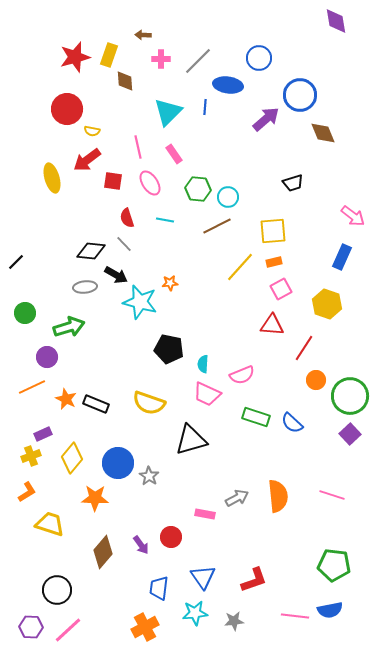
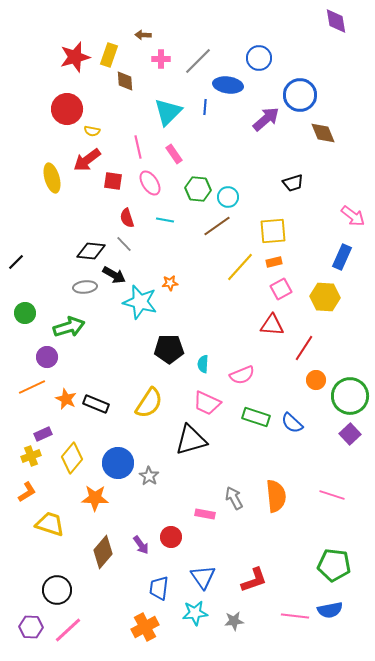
brown line at (217, 226): rotated 8 degrees counterclockwise
black arrow at (116, 275): moved 2 px left
yellow hexagon at (327, 304): moved 2 px left, 7 px up; rotated 16 degrees counterclockwise
black pentagon at (169, 349): rotated 12 degrees counterclockwise
pink trapezoid at (207, 394): moved 9 px down
yellow semicircle at (149, 403): rotated 76 degrees counterclockwise
orange semicircle at (278, 496): moved 2 px left
gray arrow at (237, 498): moved 3 px left; rotated 90 degrees counterclockwise
